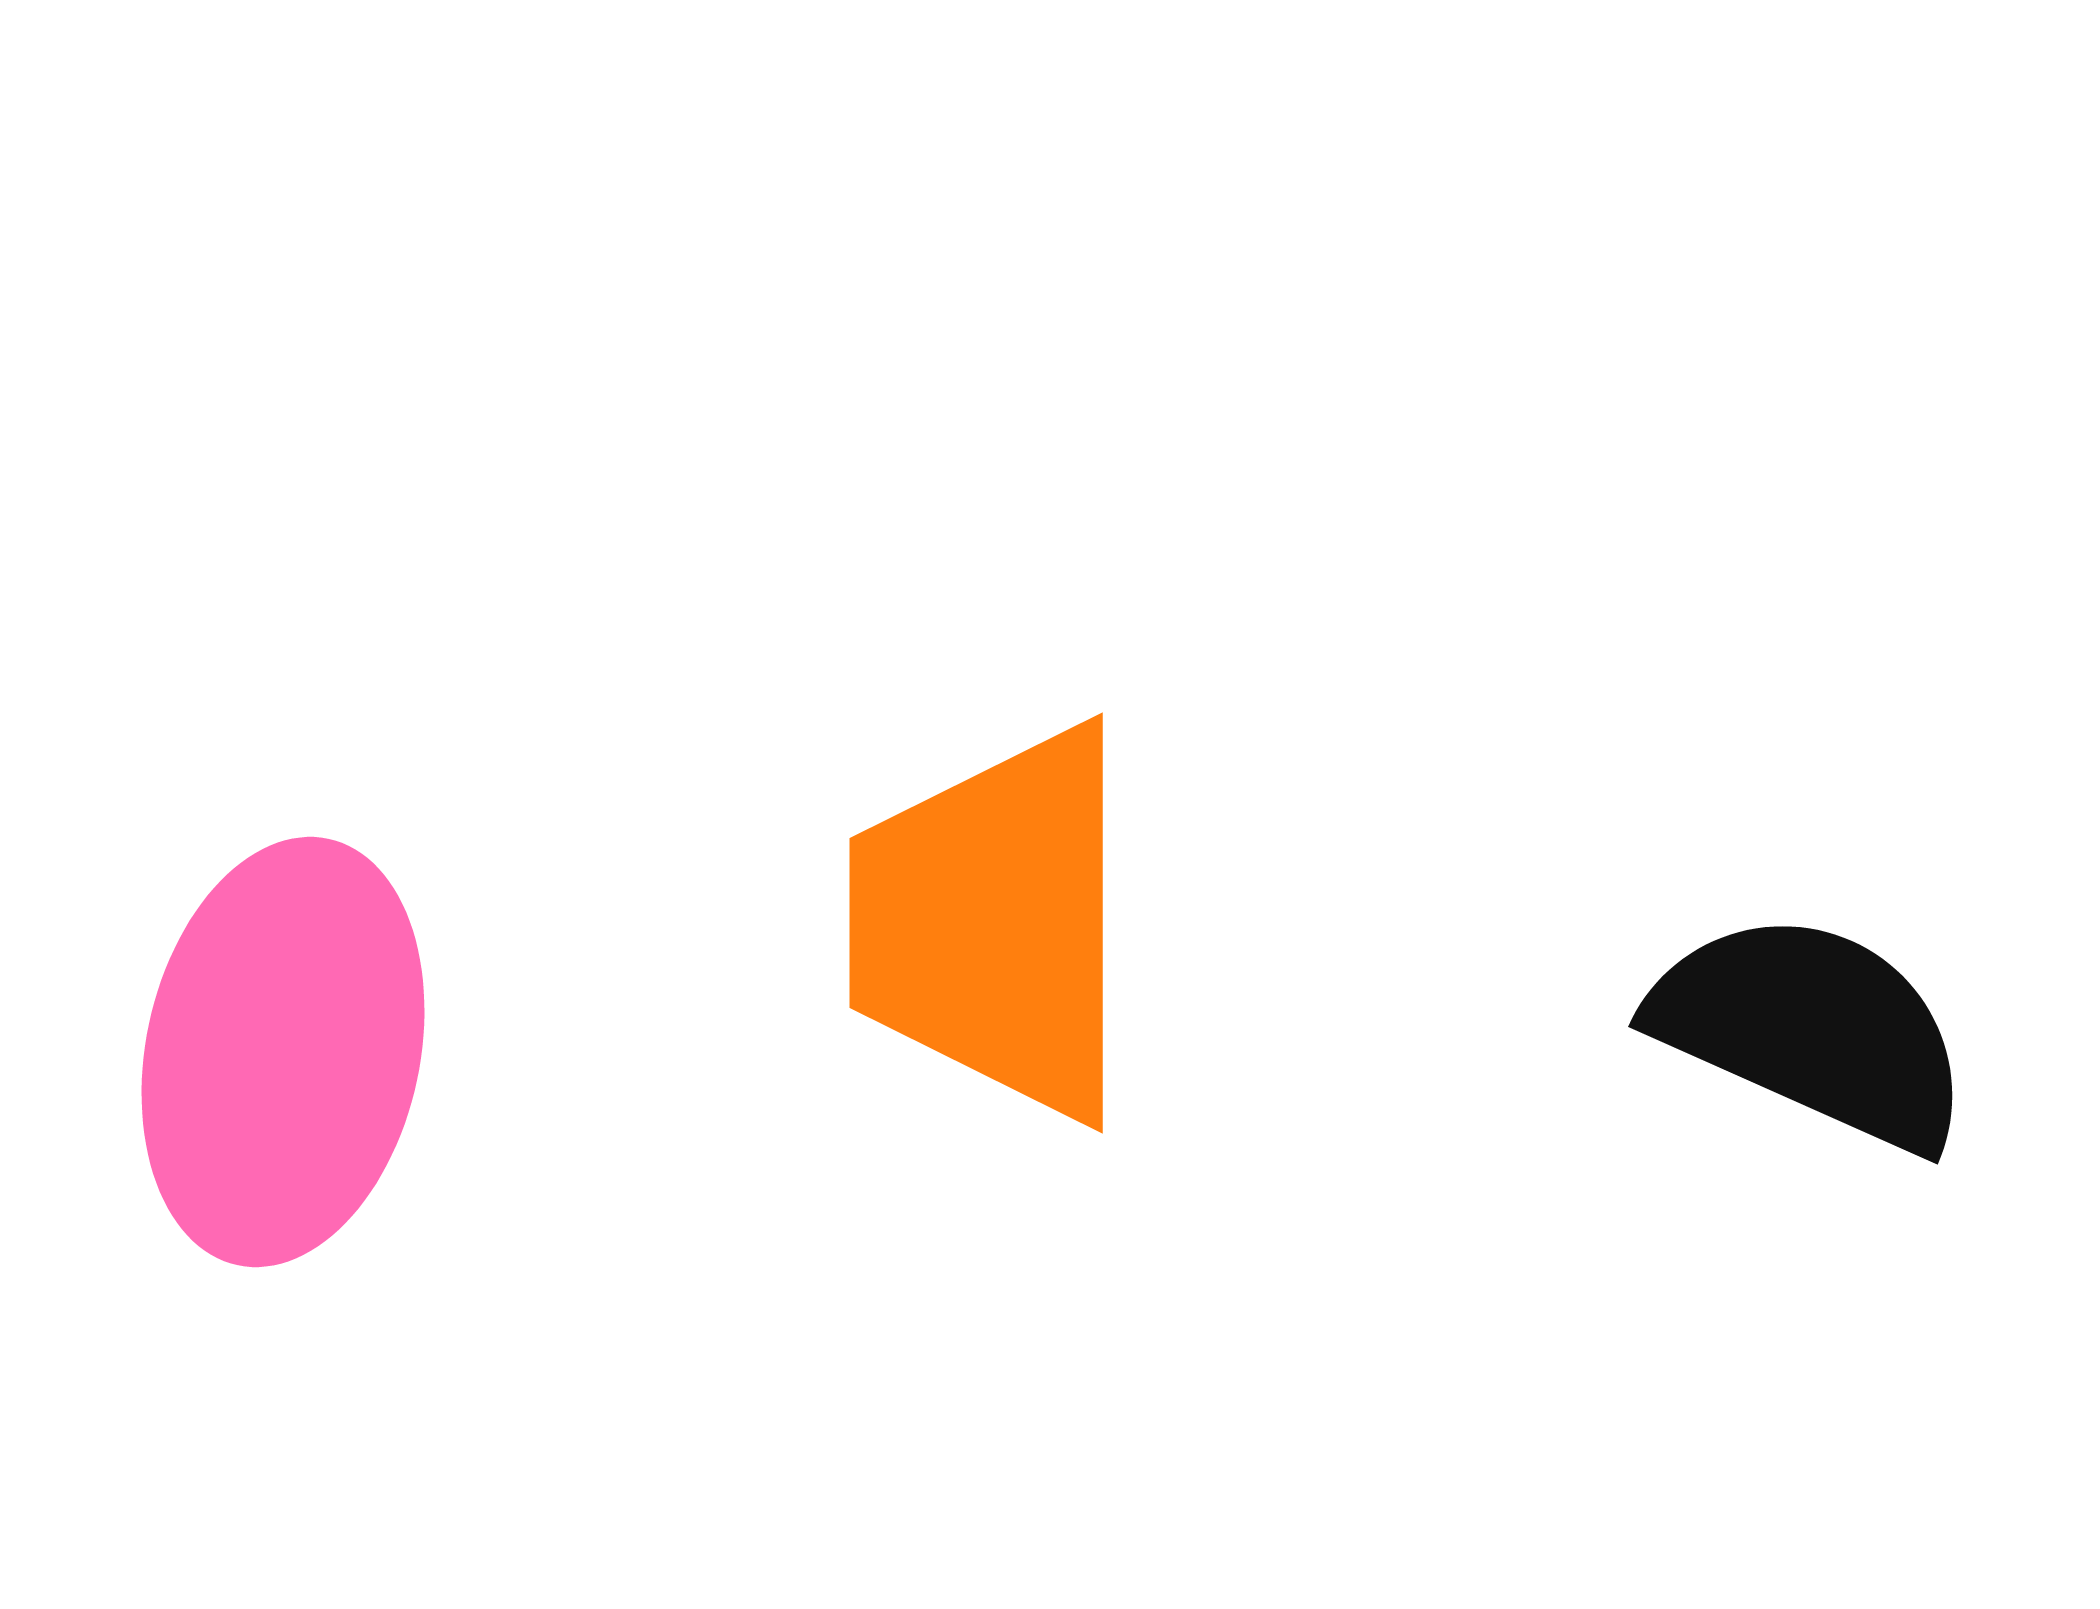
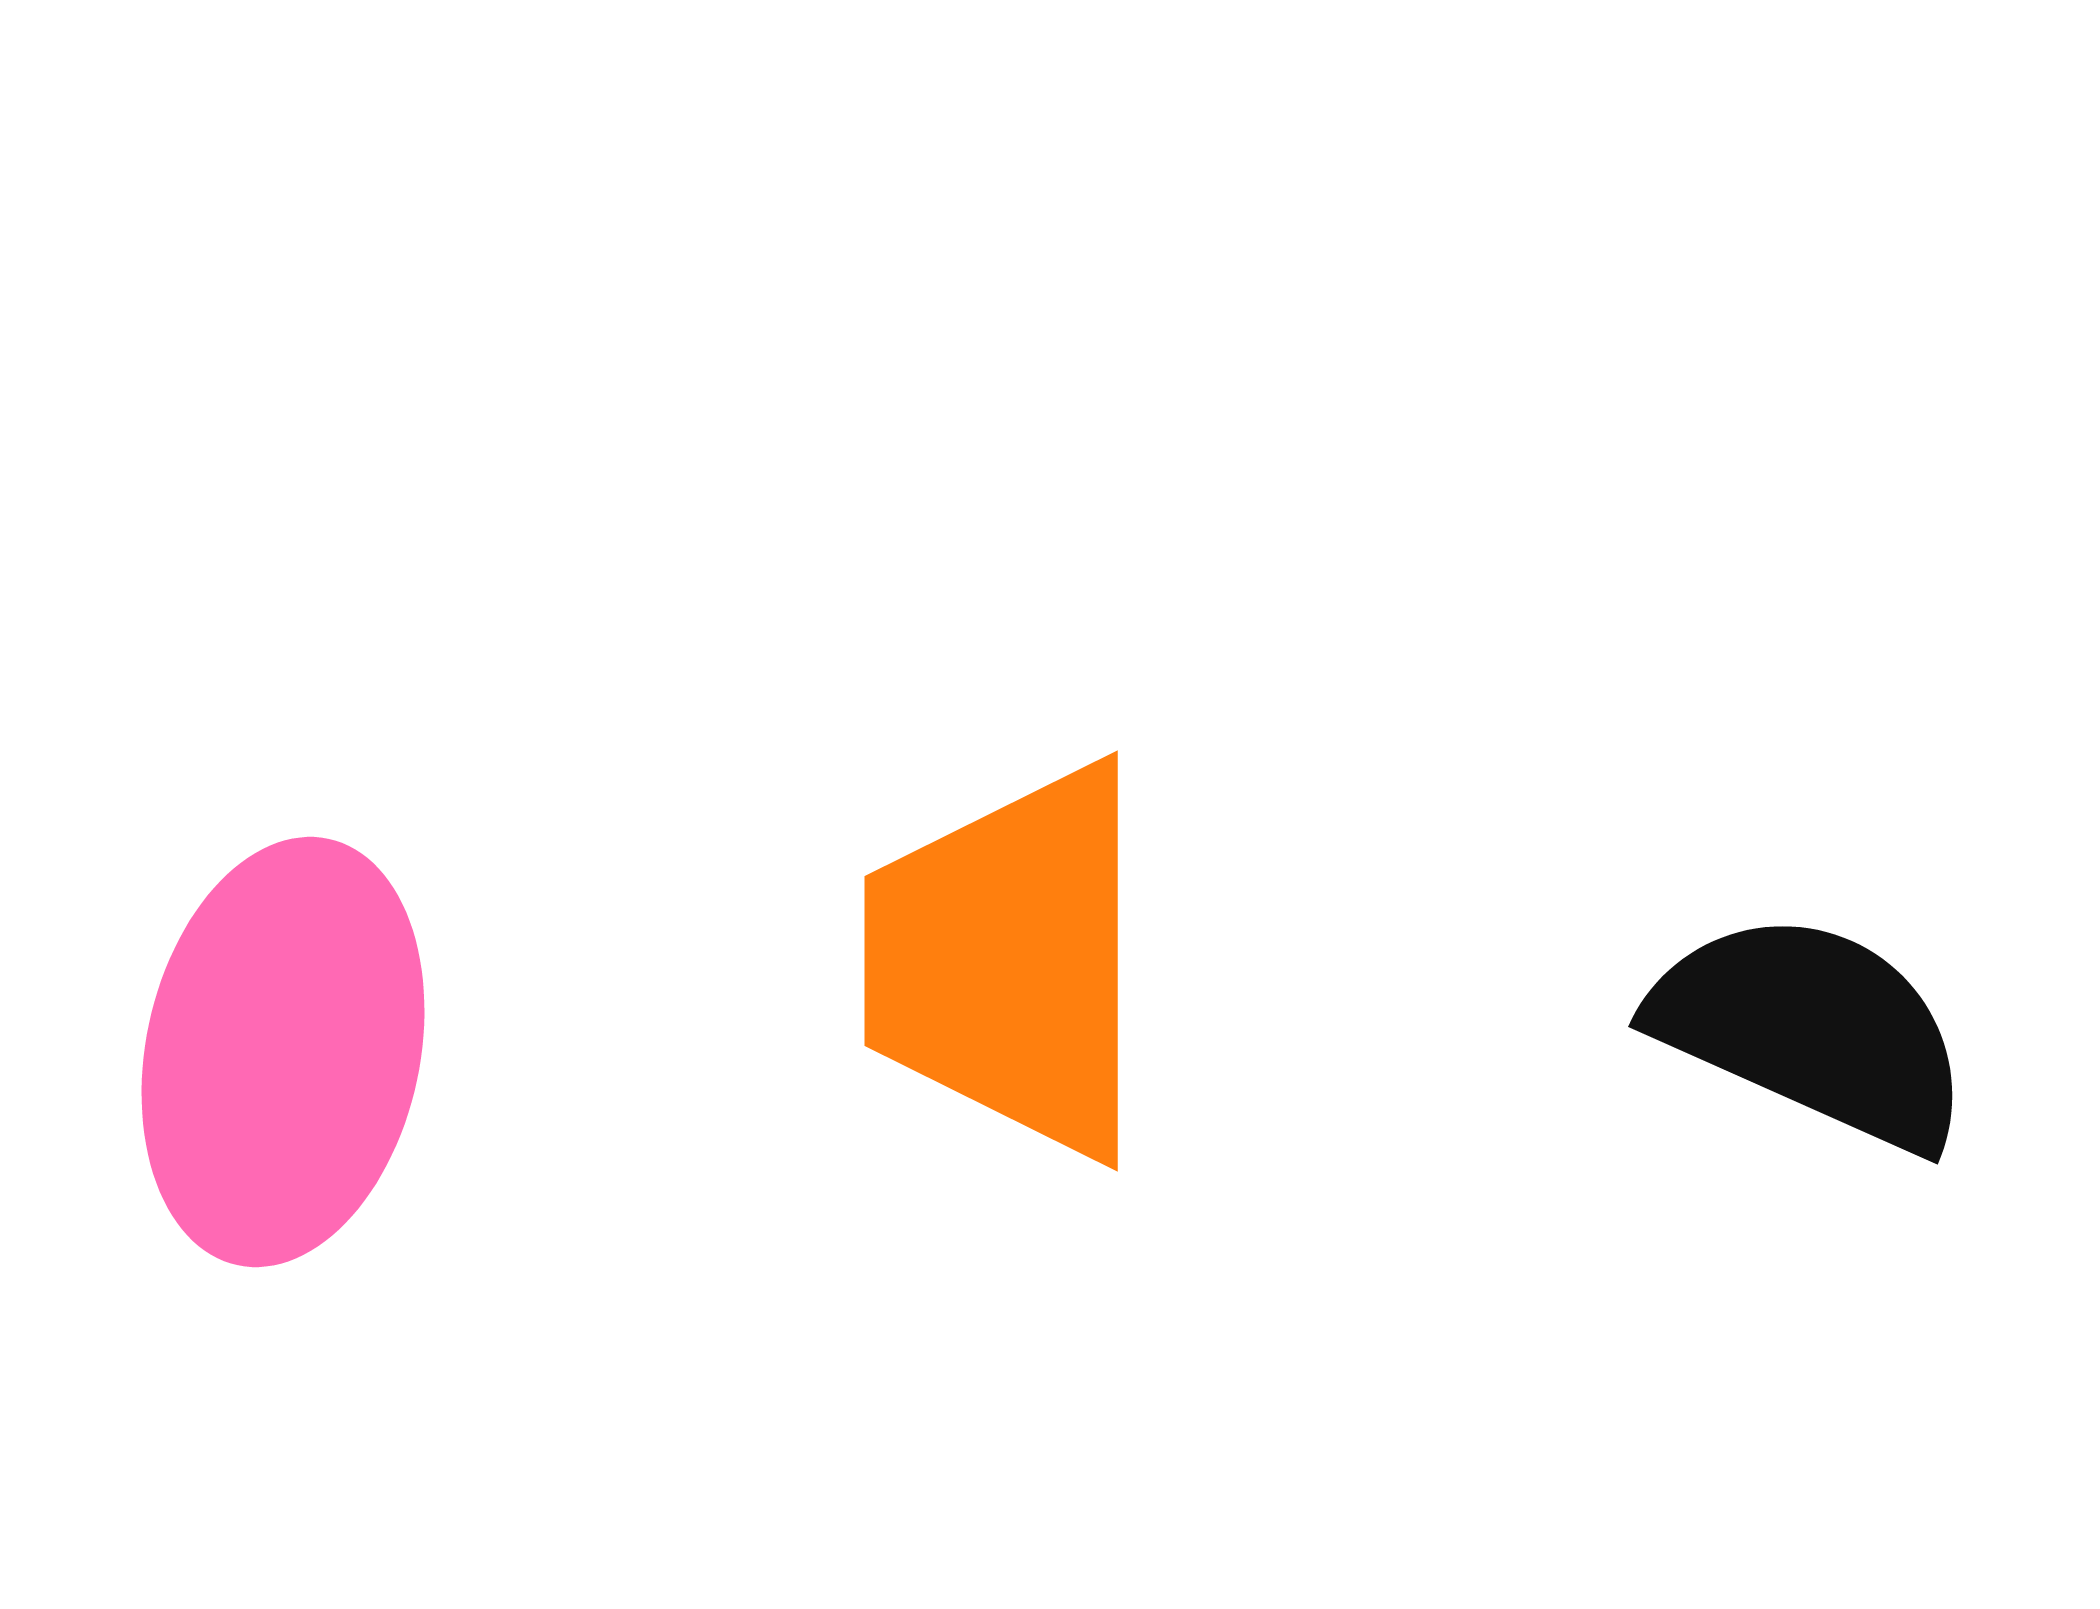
orange trapezoid: moved 15 px right, 38 px down
